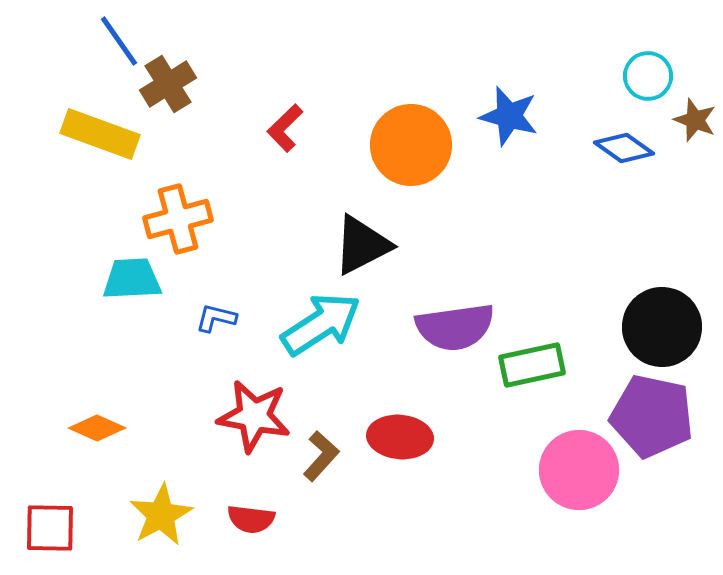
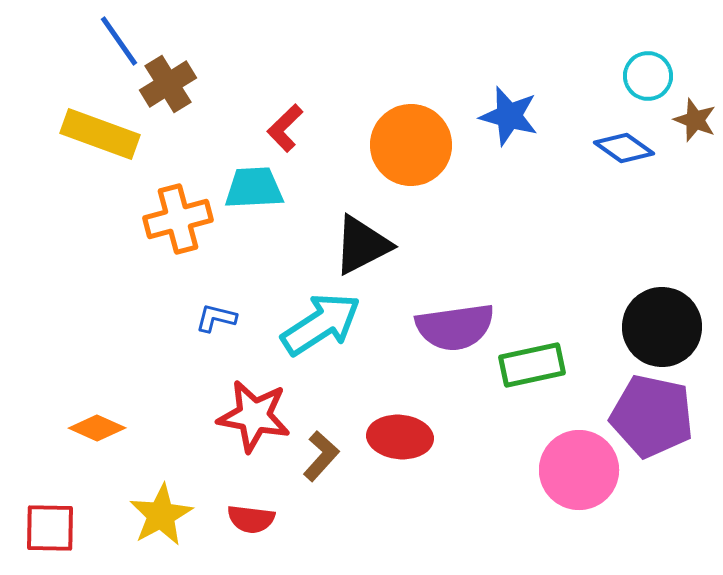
cyan trapezoid: moved 122 px right, 91 px up
